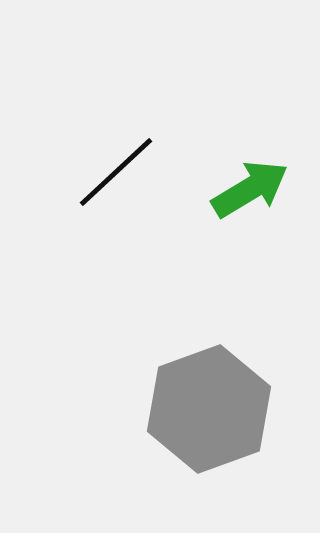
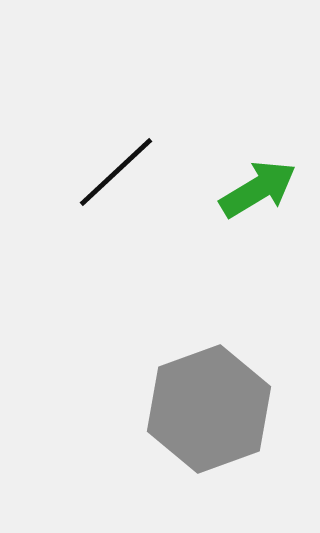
green arrow: moved 8 px right
